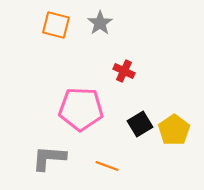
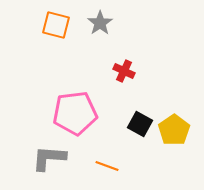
pink pentagon: moved 6 px left, 4 px down; rotated 9 degrees counterclockwise
black square: rotated 30 degrees counterclockwise
